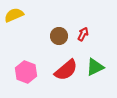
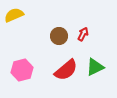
pink hexagon: moved 4 px left, 2 px up; rotated 25 degrees clockwise
